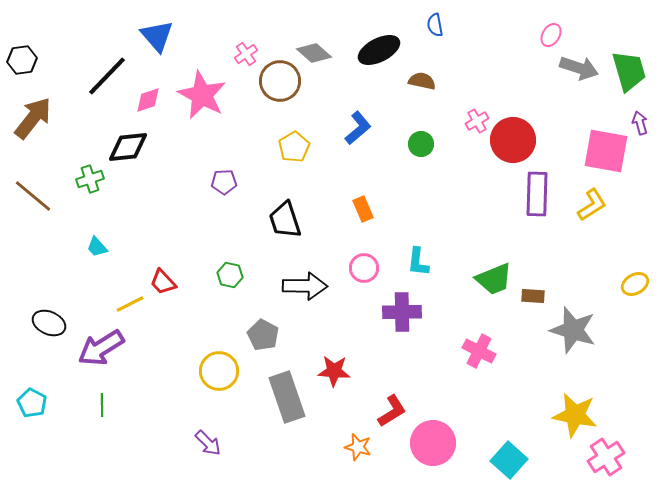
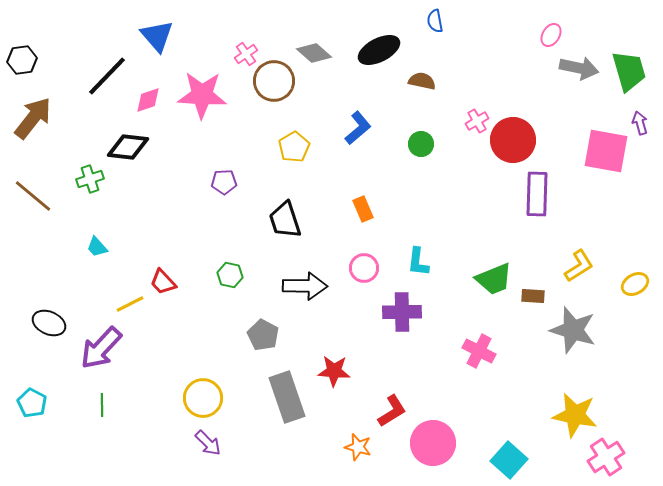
blue semicircle at (435, 25): moved 4 px up
gray arrow at (579, 68): rotated 6 degrees counterclockwise
brown circle at (280, 81): moved 6 px left
pink star at (202, 95): rotated 24 degrees counterclockwise
black diamond at (128, 147): rotated 12 degrees clockwise
yellow L-shape at (592, 205): moved 13 px left, 61 px down
purple arrow at (101, 348): rotated 15 degrees counterclockwise
yellow circle at (219, 371): moved 16 px left, 27 px down
